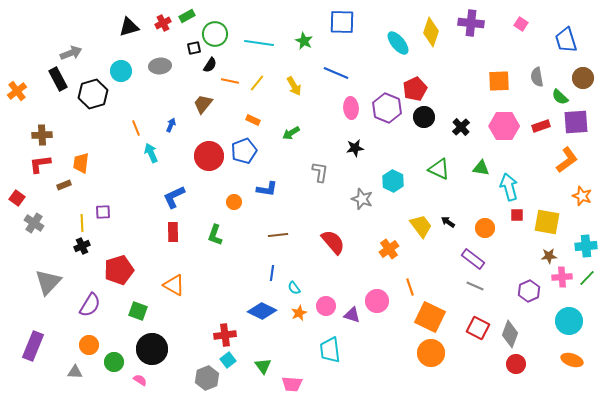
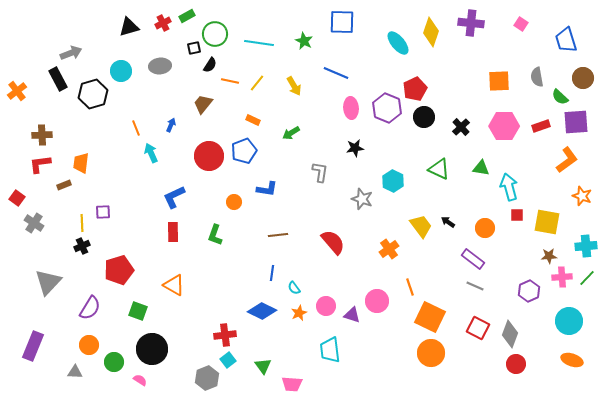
purple semicircle at (90, 305): moved 3 px down
